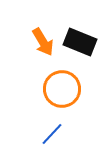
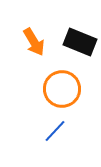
orange arrow: moved 9 px left
blue line: moved 3 px right, 3 px up
